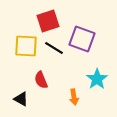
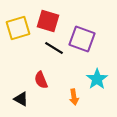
red square: rotated 35 degrees clockwise
yellow square: moved 8 px left, 18 px up; rotated 20 degrees counterclockwise
